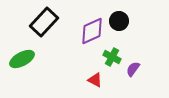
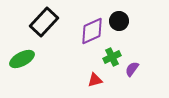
green cross: rotated 36 degrees clockwise
purple semicircle: moved 1 px left
red triangle: rotated 42 degrees counterclockwise
